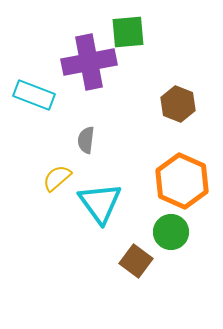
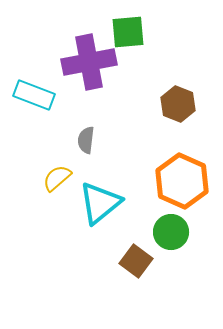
cyan triangle: rotated 27 degrees clockwise
